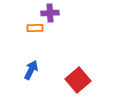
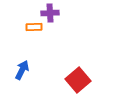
orange rectangle: moved 1 px left, 1 px up
blue arrow: moved 9 px left
